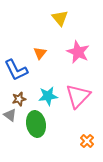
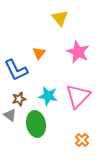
orange triangle: moved 1 px left
cyan star: rotated 18 degrees clockwise
orange cross: moved 5 px left, 1 px up
